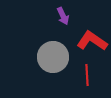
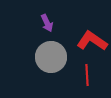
purple arrow: moved 16 px left, 7 px down
gray circle: moved 2 px left
